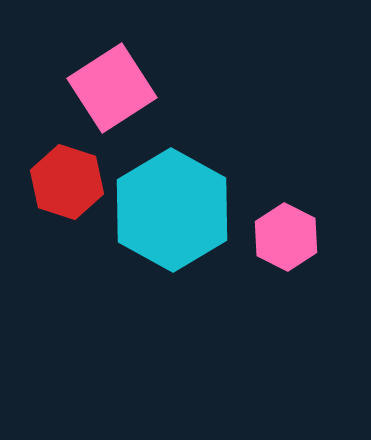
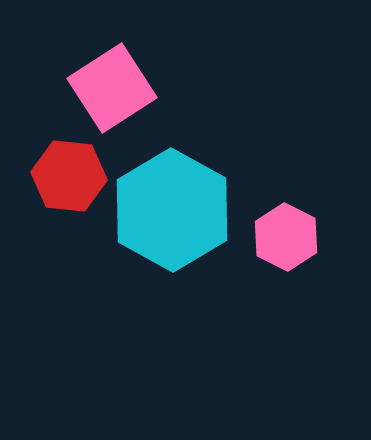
red hexagon: moved 2 px right, 6 px up; rotated 12 degrees counterclockwise
